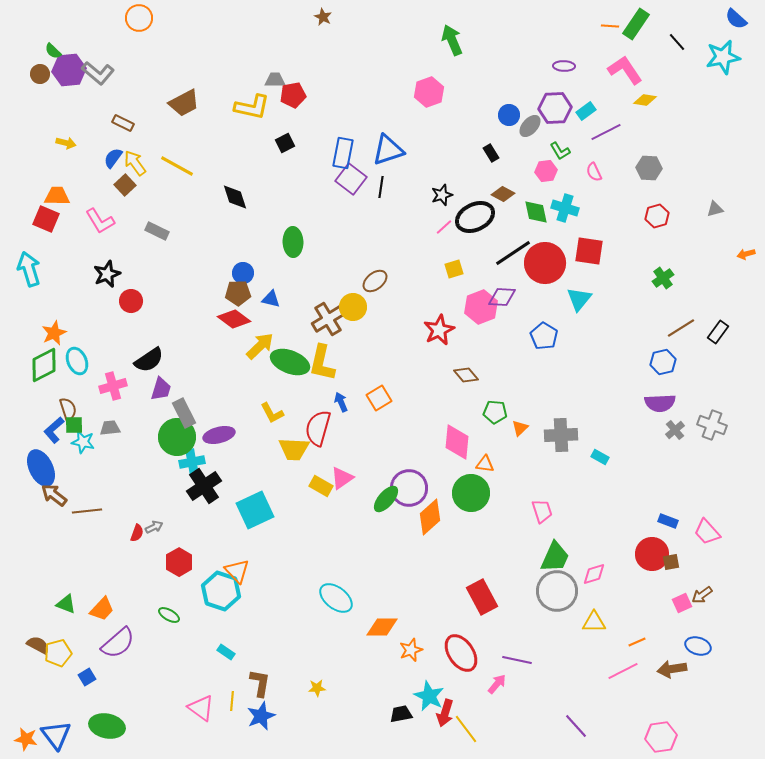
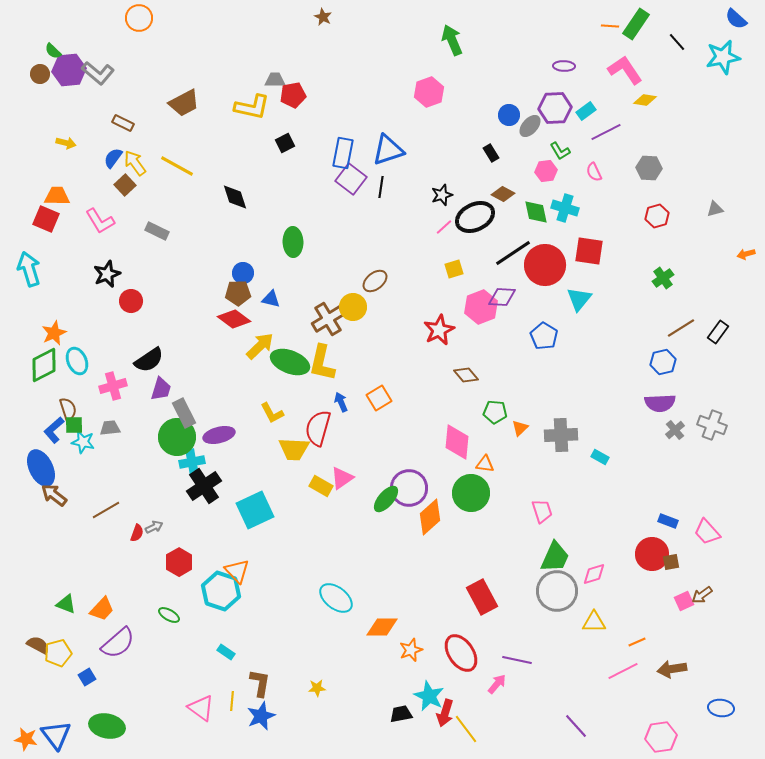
red circle at (545, 263): moved 2 px down
brown line at (87, 511): moved 19 px right, 1 px up; rotated 24 degrees counterclockwise
pink square at (682, 603): moved 2 px right, 2 px up
blue ellipse at (698, 646): moved 23 px right, 62 px down; rotated 10 degrees counterclockwise
